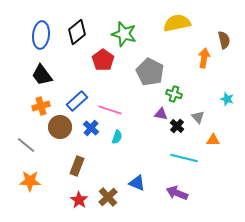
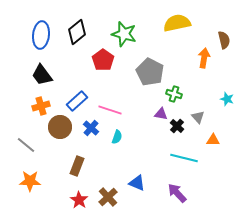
purple arrow: rotated 25 degrees clockwise
